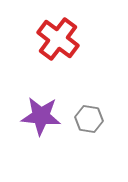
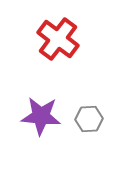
gray hexagon: rotated 12 degrees counterclockwise
